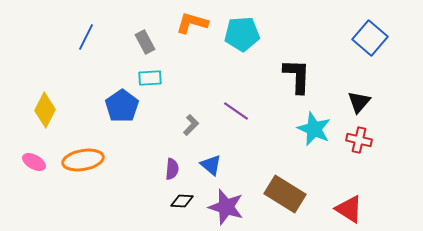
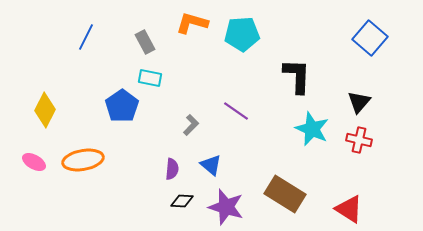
cyan rectangle: rotated 15 degrees clockwise
cyan star: moved 2 px left
